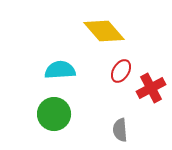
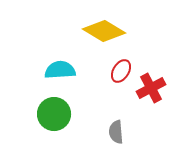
yellow diamond: rotated 18 degrees counterclockwise
gray semicircle: moved 4 px left, 2 px down
